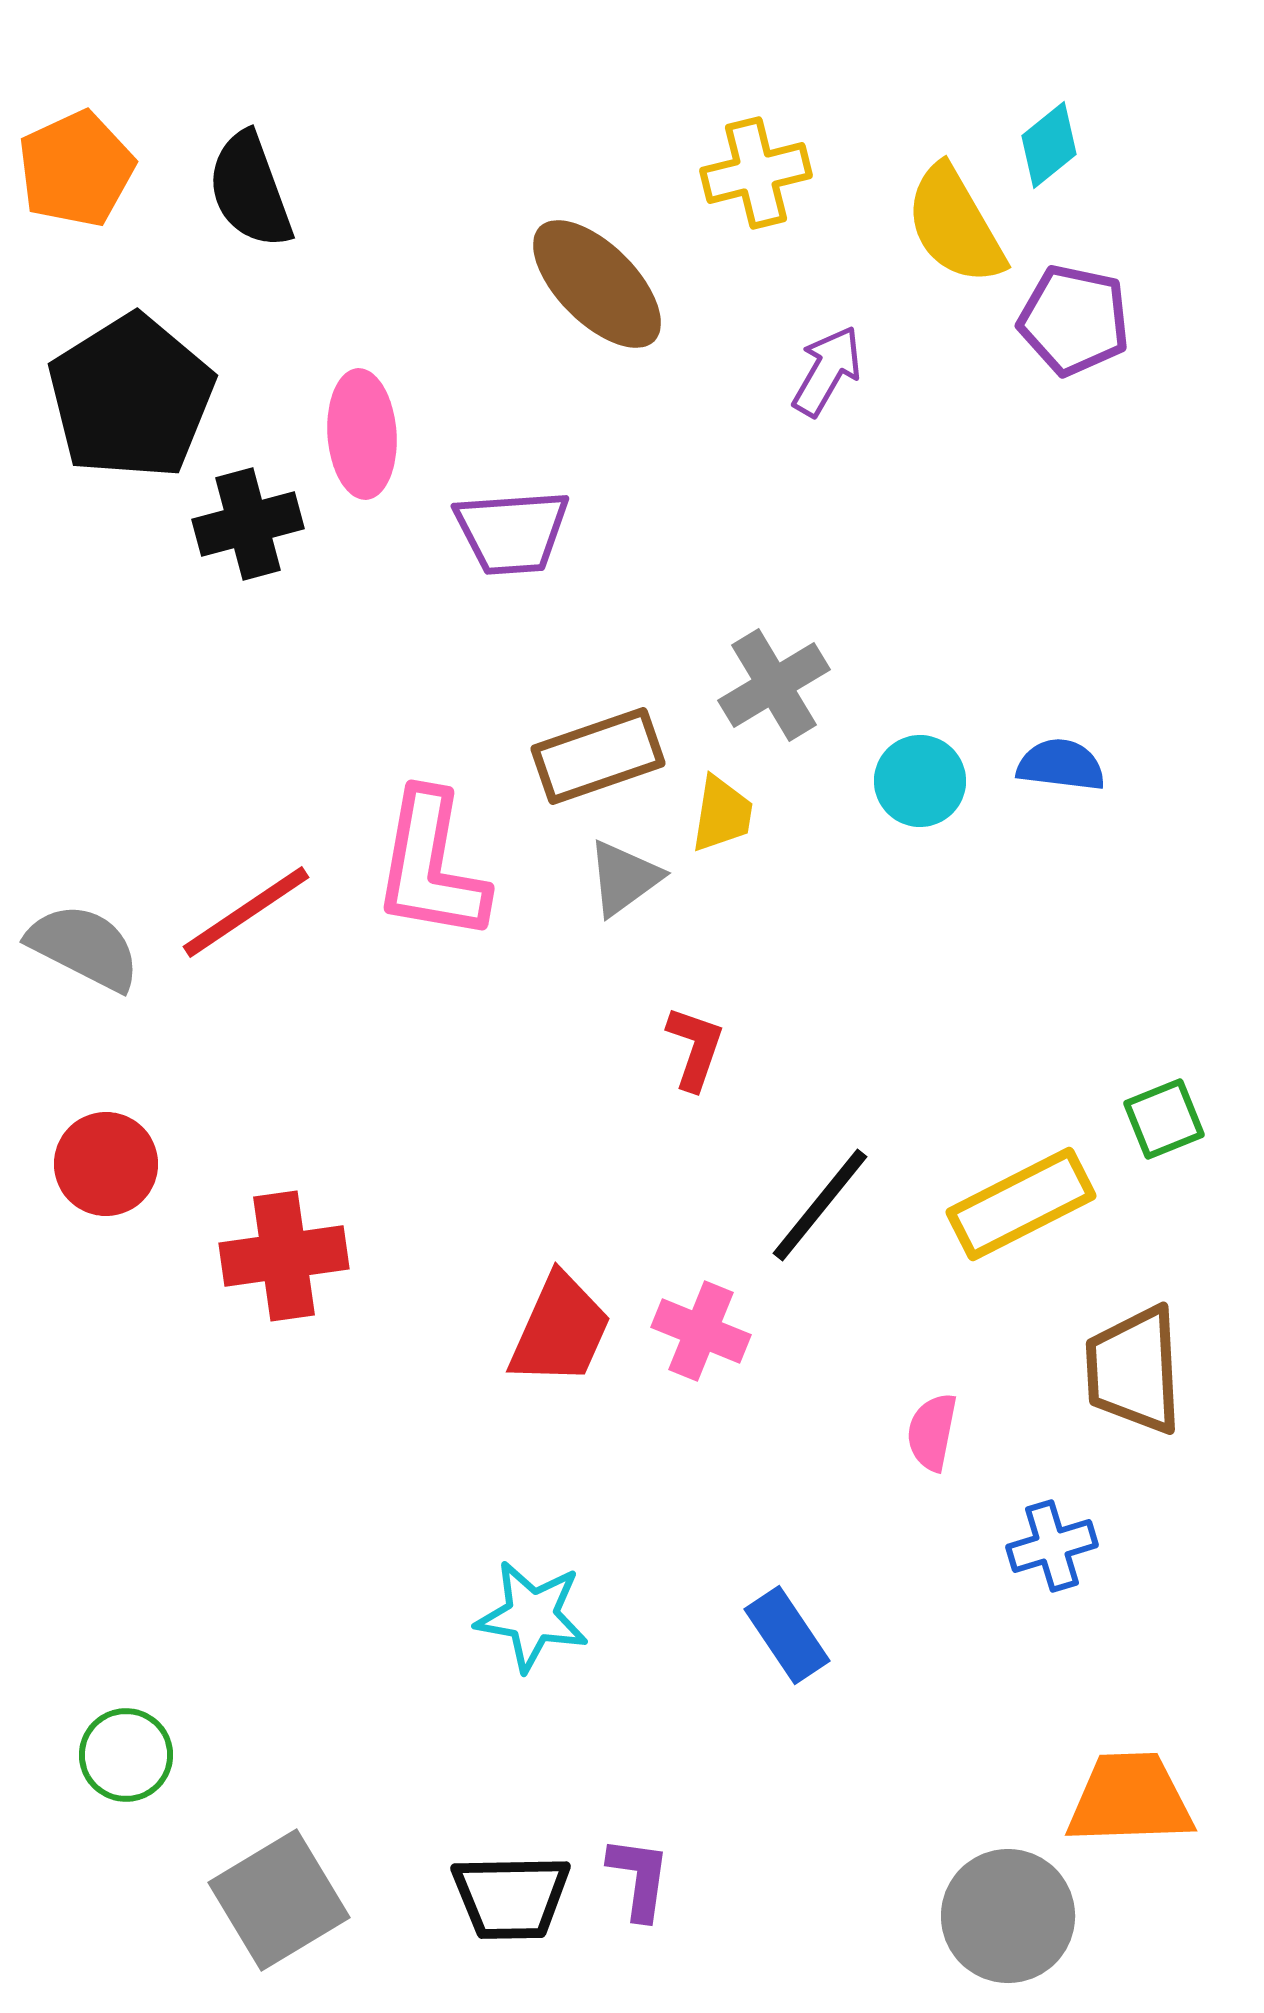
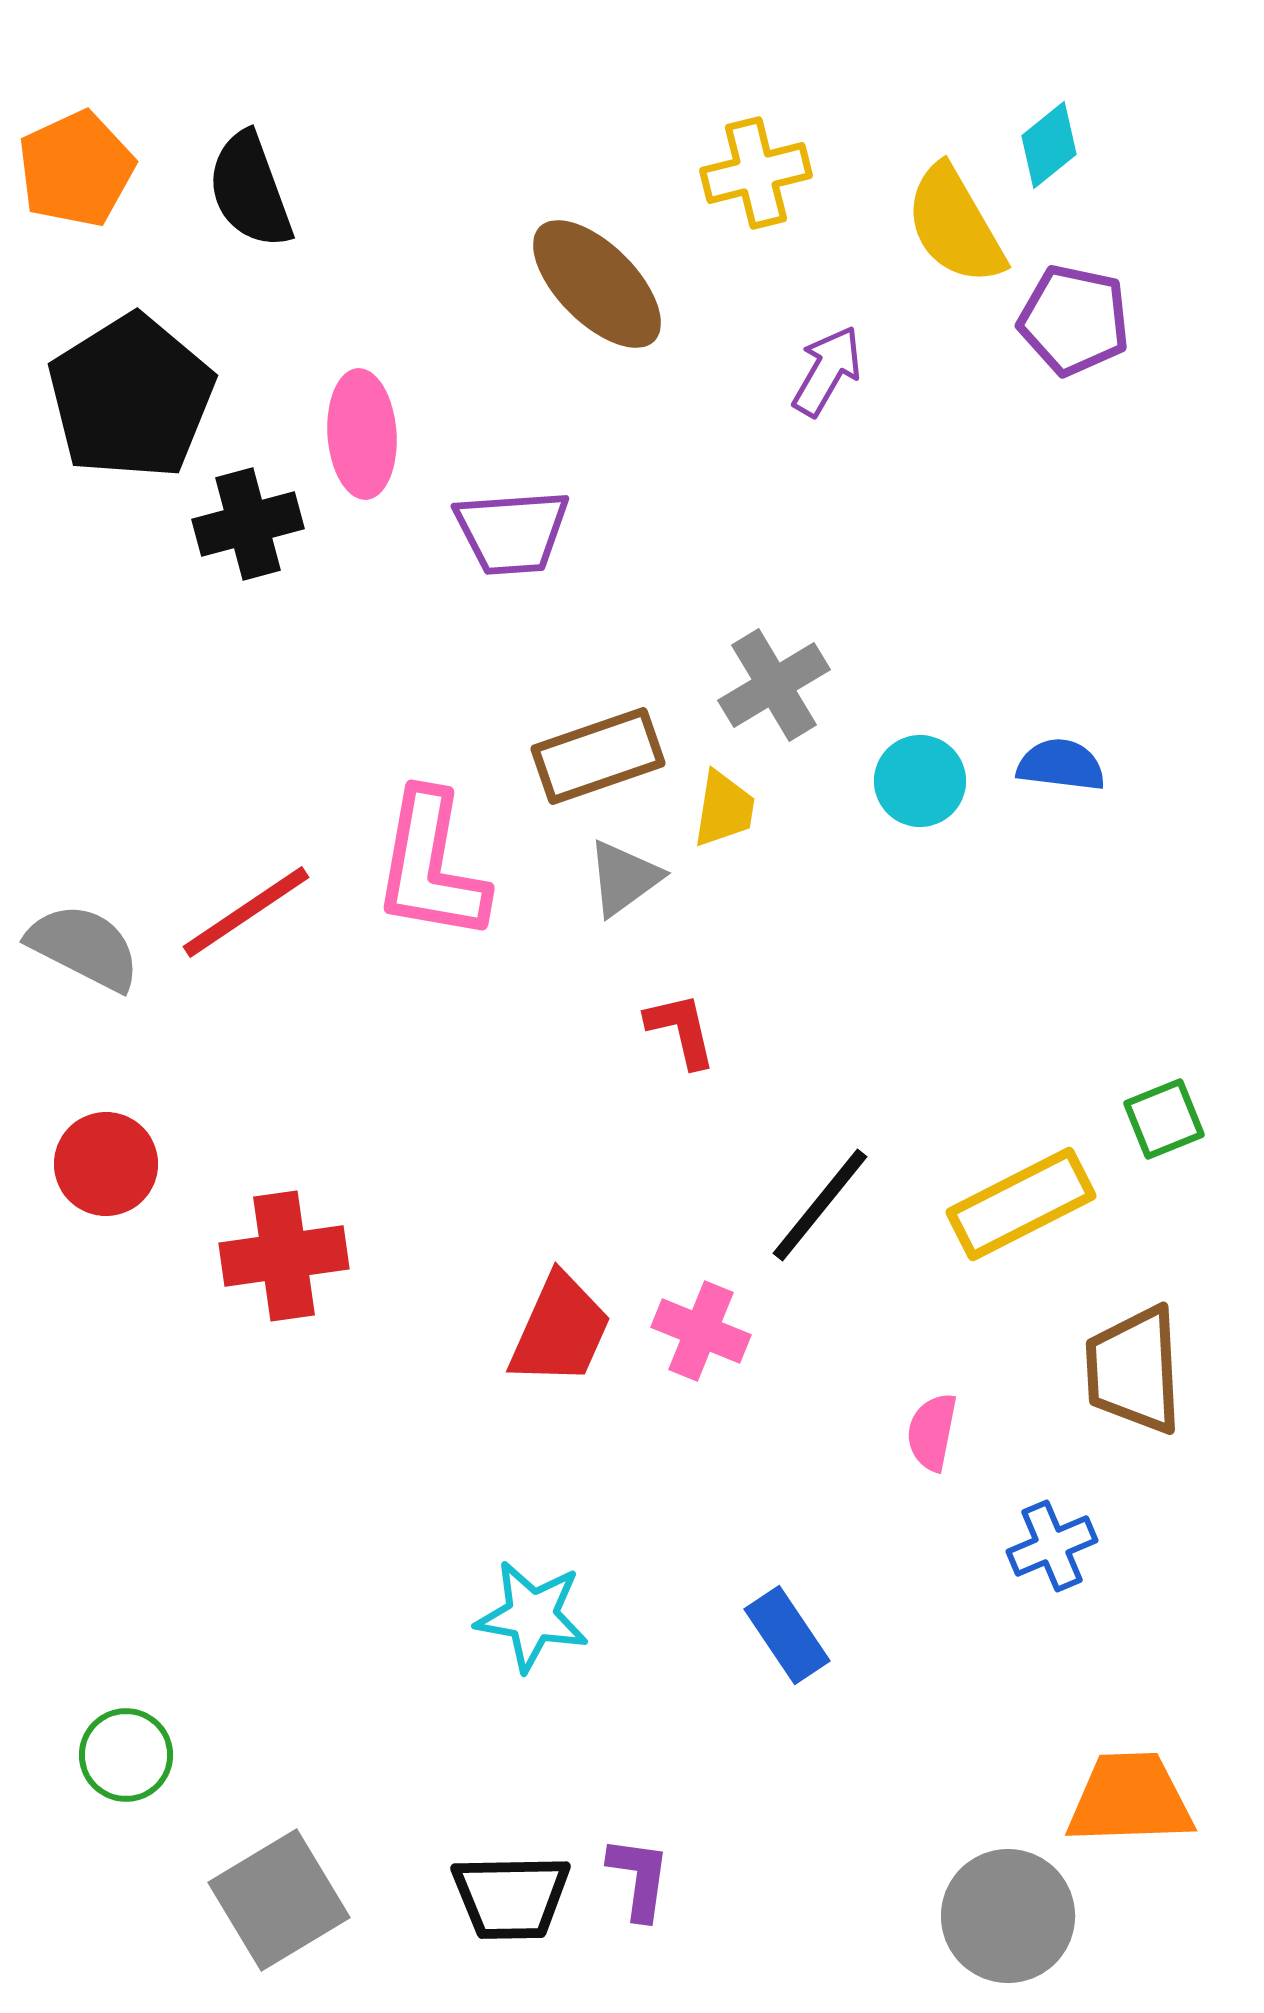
yellow trapezoid: moved 2 px right, 5 px up
red L-shape: moved 14 px left, 18 px up; rotated 32 degrees counterclockwise
blue cross: rotated 6 degrees counterclockwise
